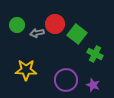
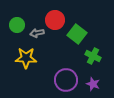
red circle: moved 4 px up
green cross: moved 2 px left, 2 px down
yellow star: moved 12 px up
purple star: moved 1 px up
